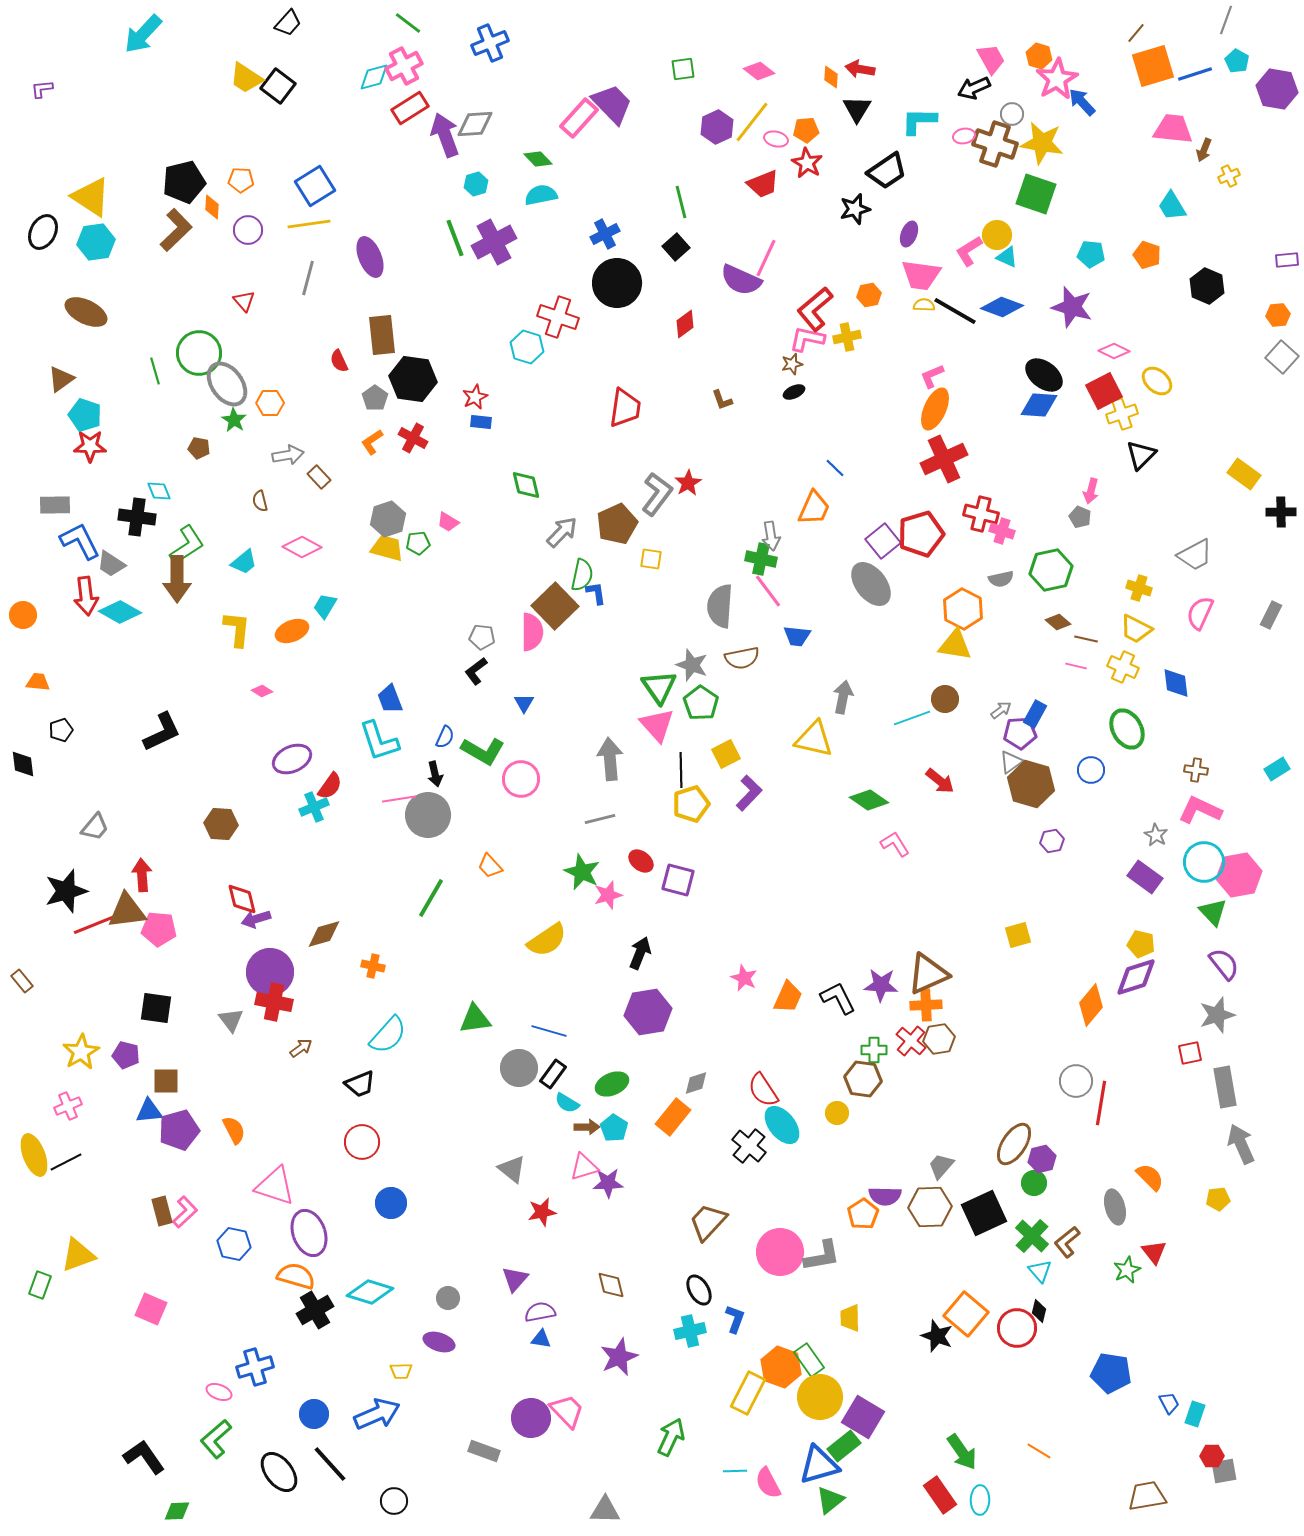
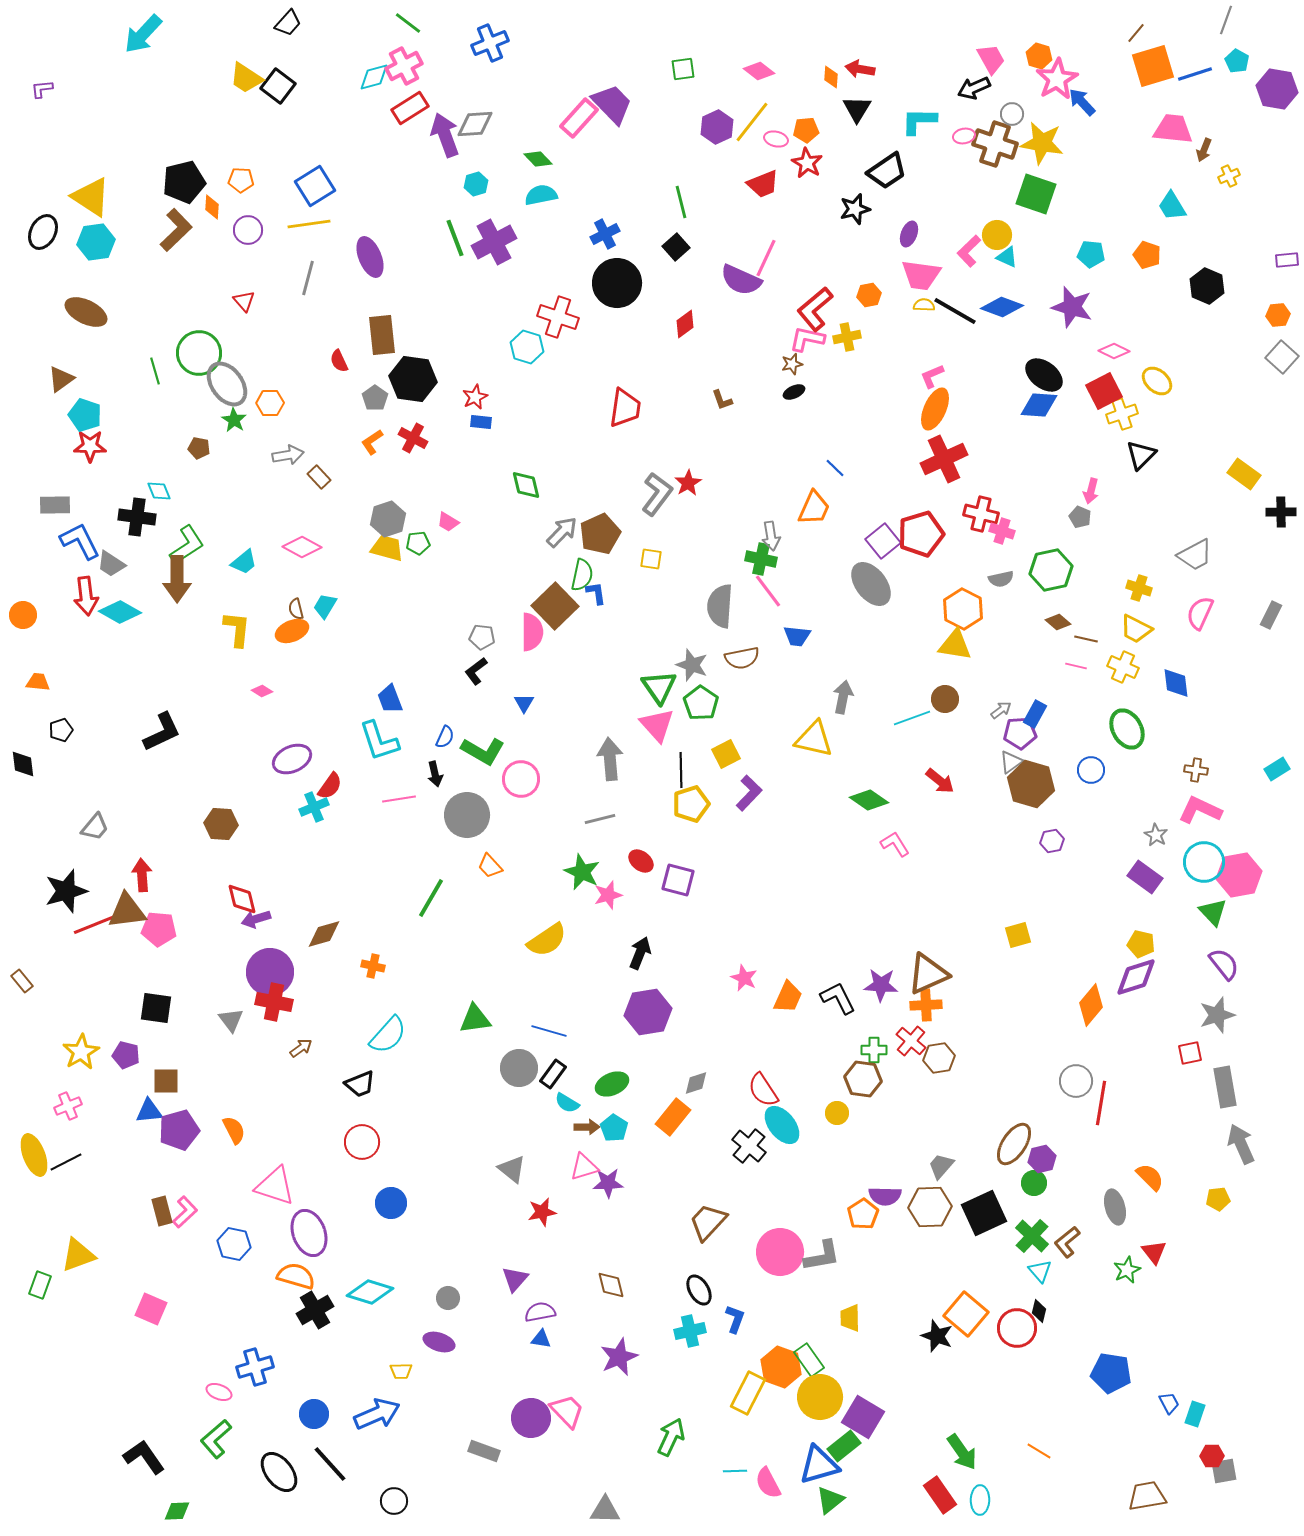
pink L-shape at (969, 251): rotated 12 degrees counterclockwise
brown semicircle at (260, 501): moved 36 px right, 108 px down
brown pentagon at (617, 524): moved 17 px left, 10 px down
gray circle at (428, 815): moved 39 px right
brown hexagon at (939, 1039): moved 19 px down
